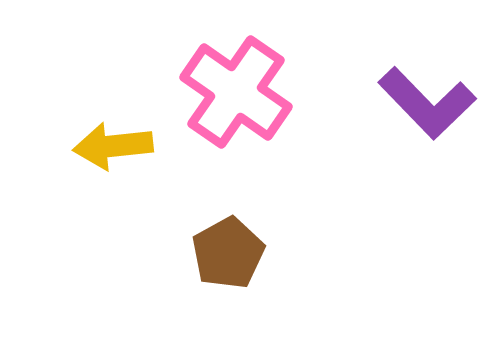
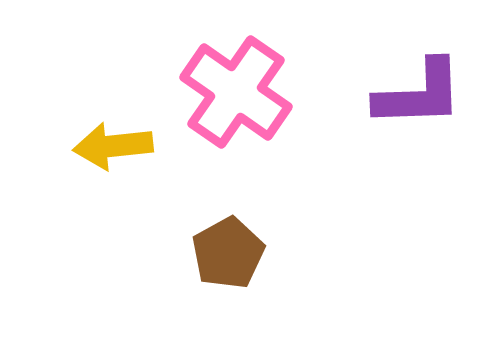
purple L-shape: moved 8 px left, 9 px up; rotated 48 degrees counterclockwise
